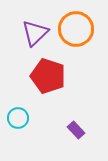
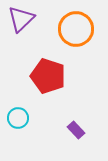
purple triangle: moved 14 px left, 14 px up
